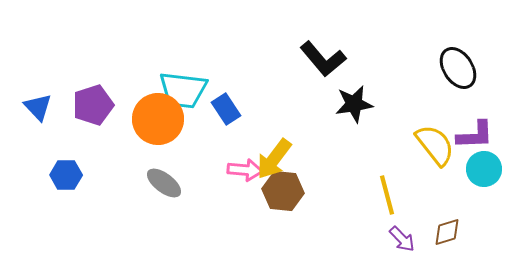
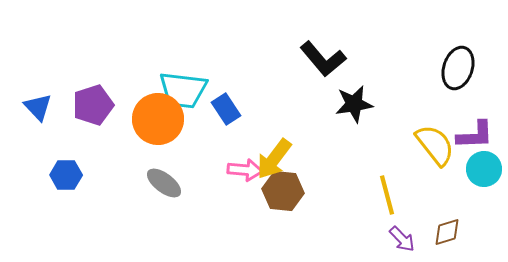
black ellipse: rotated 51 degrees clockwise
